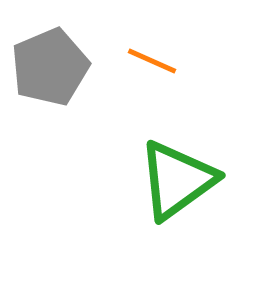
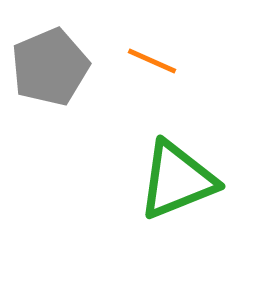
green triangle: rotated 14 degrees clockwise
